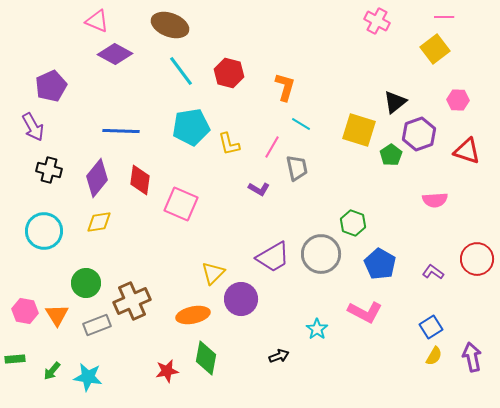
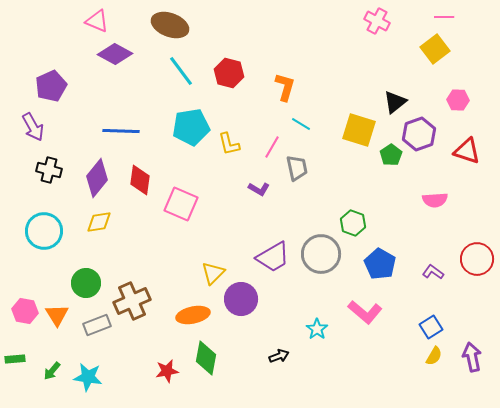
pink L-shape at (365, 312): rotated 12 degrees clockwise
